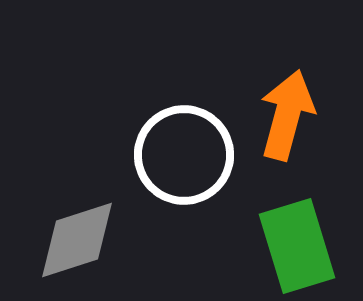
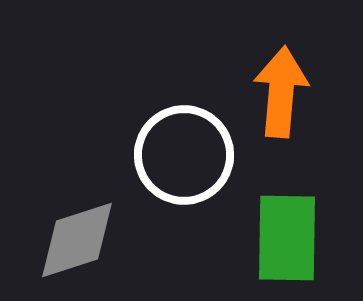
orange arrow: moved 6 px left, 23 px up; rotated 10 degrees counterclockwise
green rectangle: moved 10 px left, 8 px up; rotated 18 degrees clockwise
